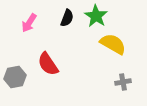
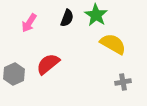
green star: moved 1 px up
red semicircle: rotated 85 degrees clockwise
gray hexagon: moved 1 px left, 3 px up; rotated 15 degrees counterclockwise
